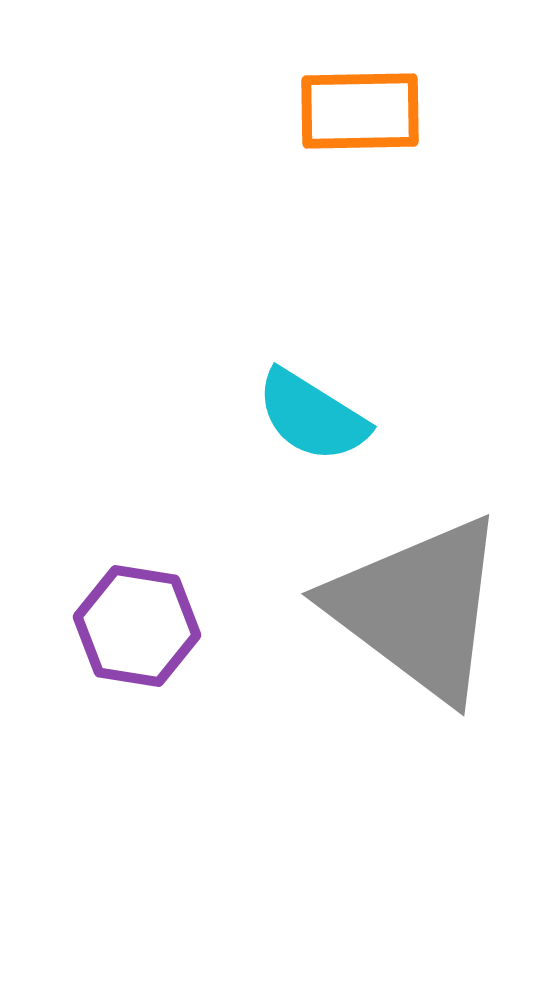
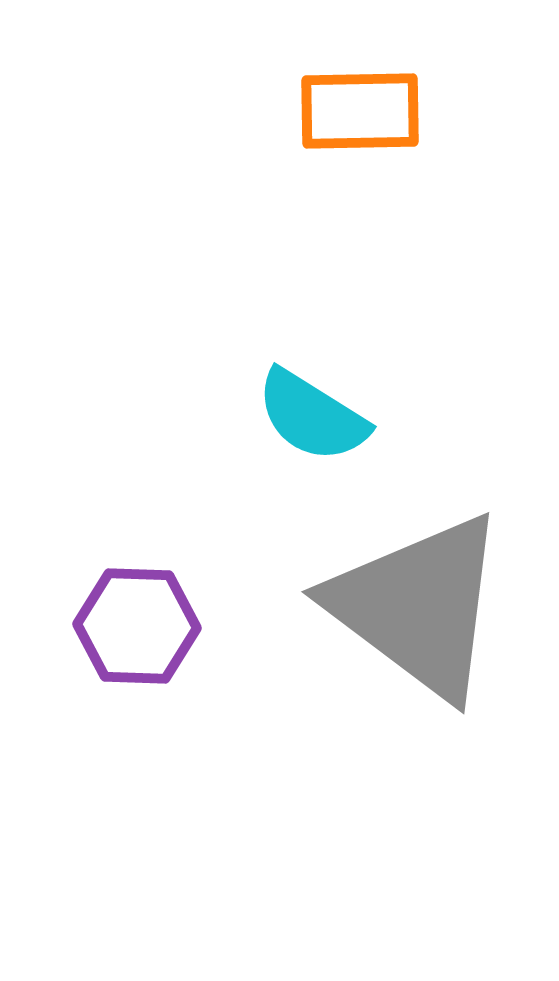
gray triangle: moved 2 px up
purple hexagon: rotated 7 degrees counterclockwise
